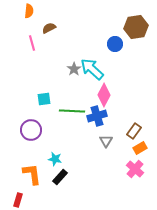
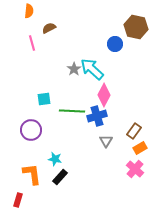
brown hexagon: rotated 20 degrees clockwise
